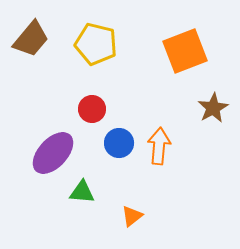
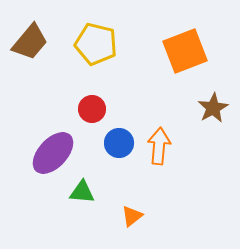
brown trapezoid: moved 1 px left, 3 px down
